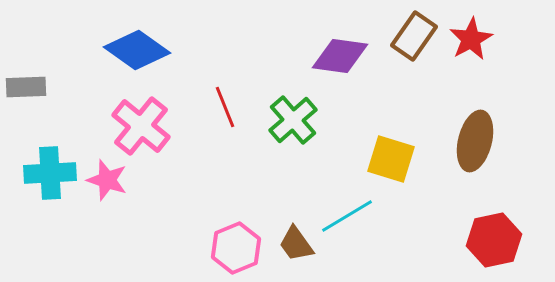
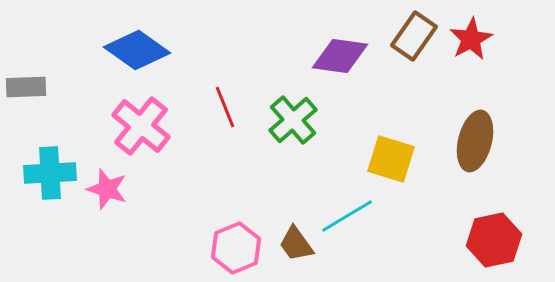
pink star: moved 9 px down
